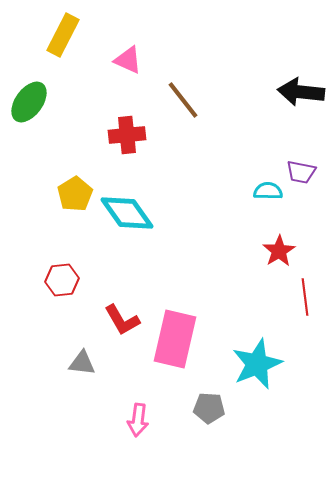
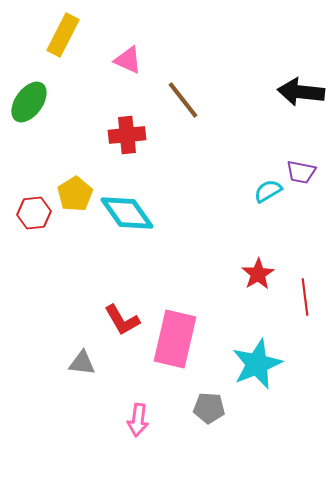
cyan semicircle: rotated 32 degrees counterclockwise
red star: moved 21 px left, 23 px down
red hexagon: moved 28 px left, 67 px up
